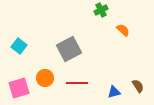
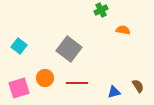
orange semicircle: rotated 32 degrees counterclockwise
gray square: rotated 25 degrees counterclockwise
